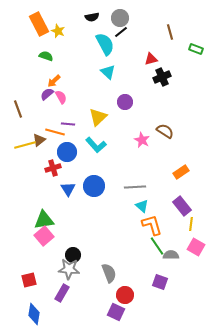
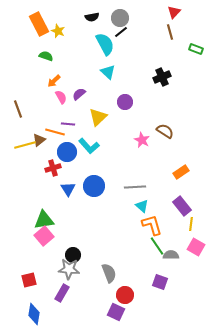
red triangle at (151, 59): moved 23 px right, 47 px up; rotated 32 degrees counterclockwise
purple semicircle at (47, 94): moved 32 px right
cyan L-shape at (96, 145): moved 7 px left, 1 px down
